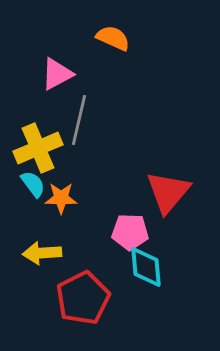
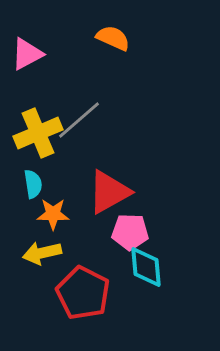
pink triangle: moved 30 px left, 20 px up
gray line: rotated 36 degrees clockwise
yellow cross: moved 15 px up
cyan semicircle: rotated 28 degrees clockwise
red triangle: moved 59 px left; rotated 21 degrees clockwise
orange star: moved 8 px left, 16 px down
yellow arrow: rotated 9 degrees counterclockwise
red pentagon: moved 5 px up; rotated 18 degrees counterclockwise
